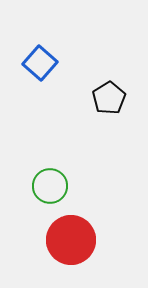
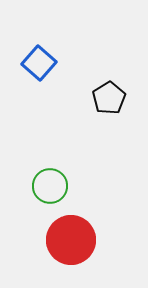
blue square: moved 1 px left
